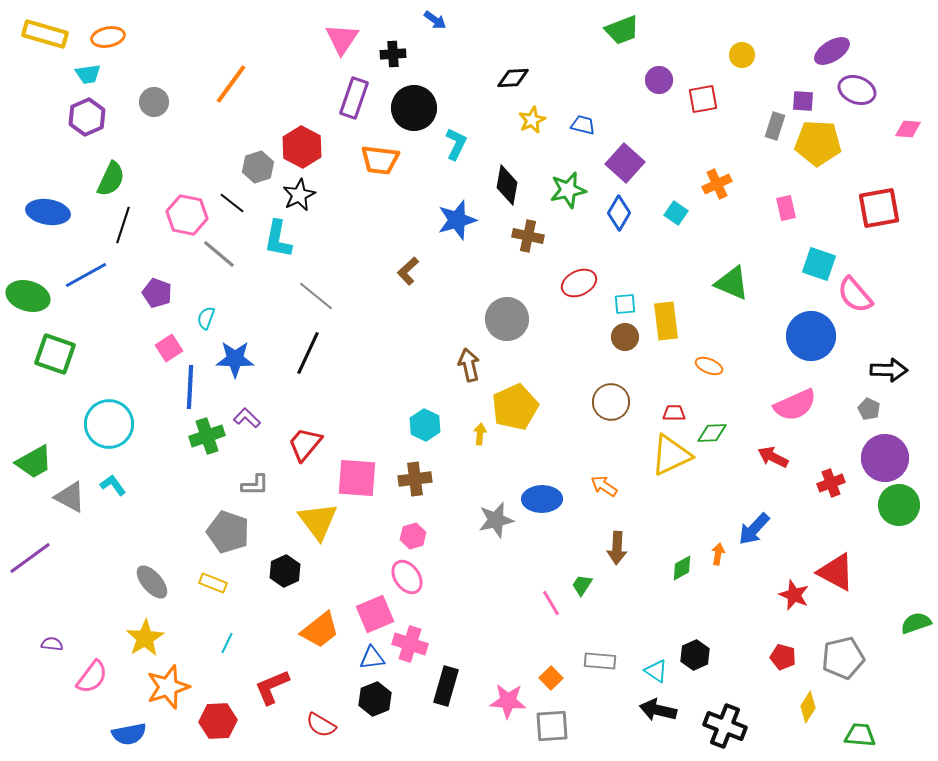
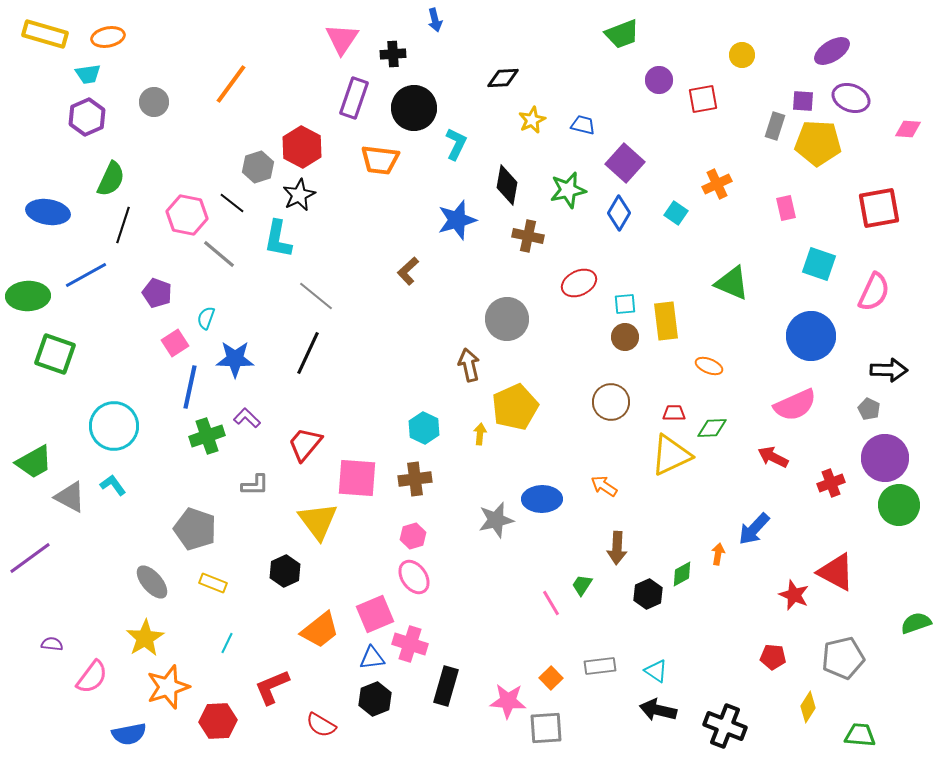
blue arrow at (435, 20): rotated 40 degrees clockwise
green trapezoid at (622, 30): moved 4 px down
black diamond at (513, 78): moved 10 px left
purple ellipse at (857, 90): moved 6 px left, 8 px down
pink semicircle at (855, 295): moved 19 px right, 3 px up; rotated 114 degrees counterclockwise
green ellipse at (28, 296): rotated 18 degrees counterclockwise
pink square at (169, 348): moved 6 px right, 5 px up
blue line at (190, 387): rotated 9 degrees clockwise
cyan circle at (109, 424): moved 5 px right, 2 px down
cyan hexagon at (425, 425): moved 1 px left, 3 px down
green diamond at (712, 433): moved 5 px up
gray pentagon at (228, 532): moved 33 px left, 3 px up
green diamond at (682, 568): moved 6 px down
pink ellipse at (407, 577): moved 7 px right
black hexagon at (695, 655): moved 47 px left, 61 px up
red pentagon at (783, 657): moved 10 px left; rotated 10 degrees counterclockwise
gray rectangle at (600, 661): moved 5 px down; rotated 12 degrees counterclockwise
gray square at (552, 726): moved 6 px left, 2 px down
